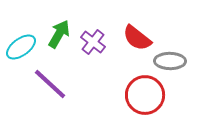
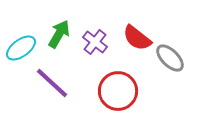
purple cross: moved 2 px right
cyan ellipse: moved 1 px down
gray ellipse: moved 3 px up; rotated 44 degrees clockwise
purple line: moved 2 px right, 1 px up
red circle: moved 27 px left, 4 px up
